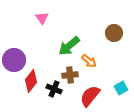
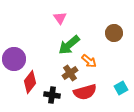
pink triangle: moved 18 px right
green arrow: moved 1 px up
purple circle: moved 1 px up
brown cross: moved 2 px up; rotated 28 degrees counterclockwise
red diamond: moved 1 px left, 1 px down
black cross: moved 2 px left, 6 px down; rotated 14 degrees counterclockwise
red semicircle: moved 5 px left, 4 px up; rotated 145 degrees counterclockwise
